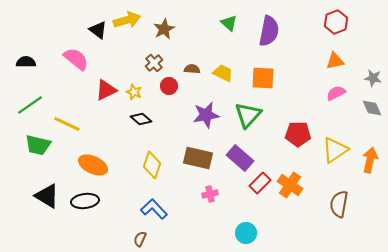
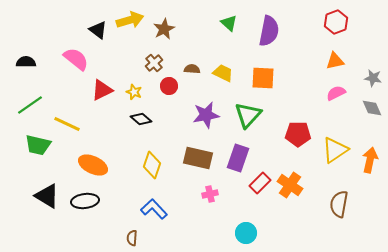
yellow arrow at (127, 20): moved 3 px right
red triangle at (106, 90): moved 4 px left
purple rectangle at (240, 158): moved 2 px left; rotated 68 degrees clockwise
brown semicircle at (140, 239): moved 8 px left, 1 px up; rotated 21 degrees counterclockwise
